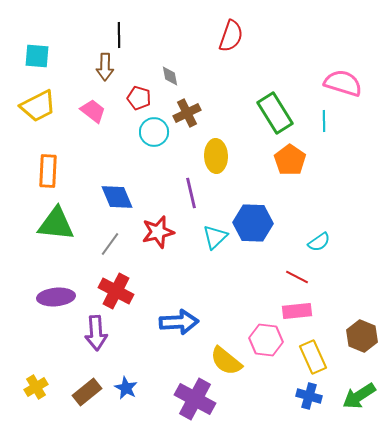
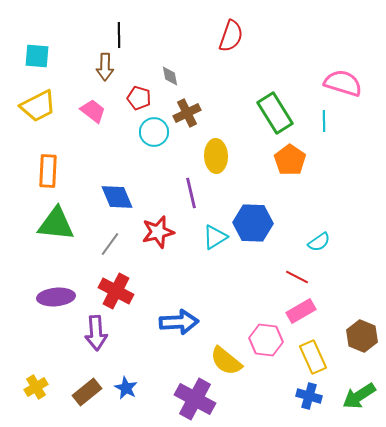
cyan triangle: rotated 12 degrees clockwise
pink rectangle: moved 4 px right; rotated 24 degrees counterclockwise
